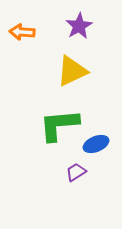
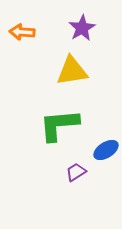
purple star: moved 3 px right, 2 px down
yellow triangle: rotated 16 degrees clockwise
blue ellipse: moved 10 px right, 6 px down; rotated 10 degrees counterclockwise
